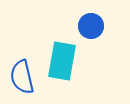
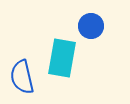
cyan rectangle: moved 3 px up
